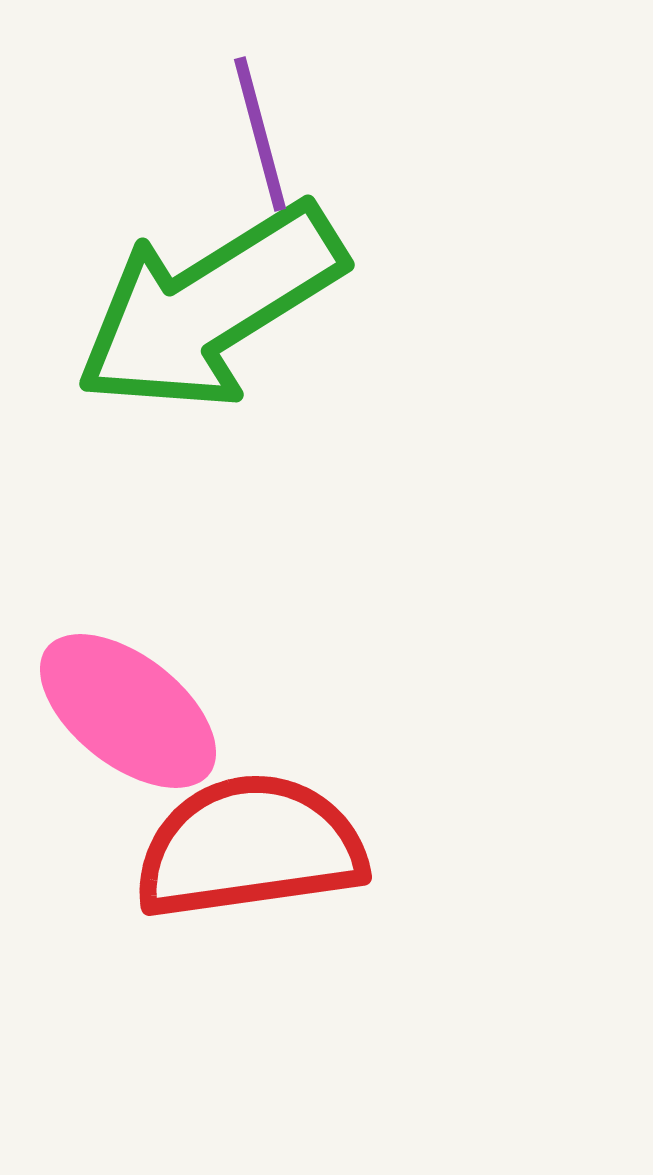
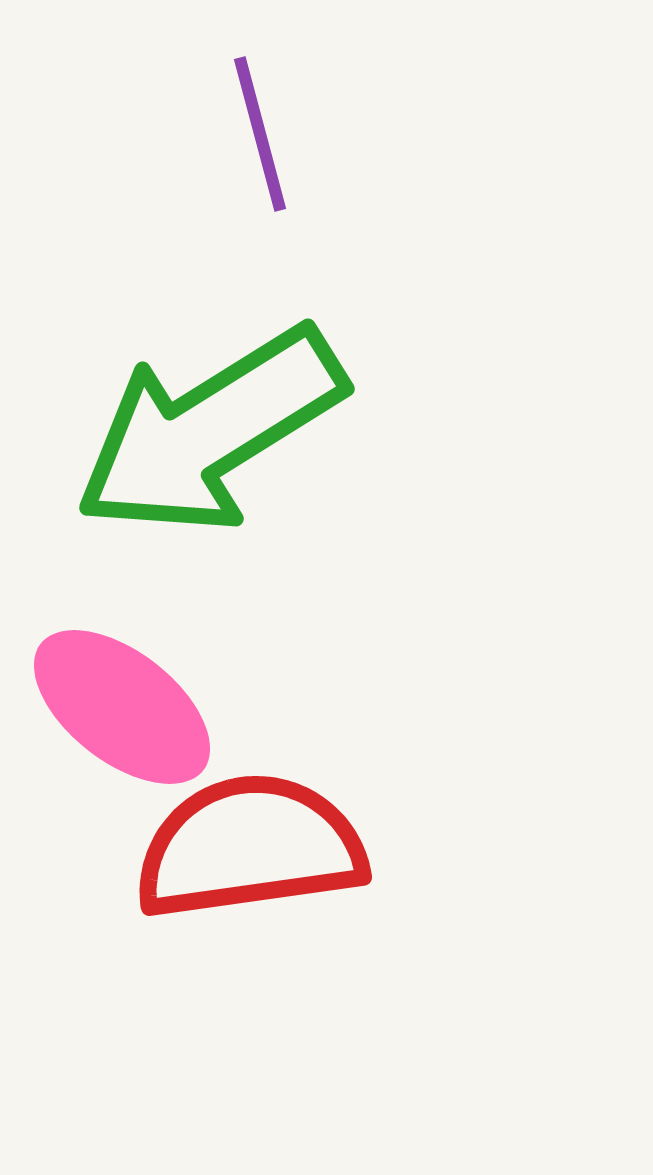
green arrow: moved 124 px down
pink ellipse: moved 6 px left, 4 px up
